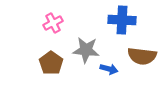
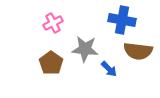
blue cross: rotated 8 degrees clockwise
gray star: moved 1 px left, 1 px up
brown semicircle: moved 4 px left, 5 px up
blue arrow: rotated 30 degrees clockwise
